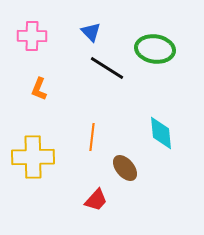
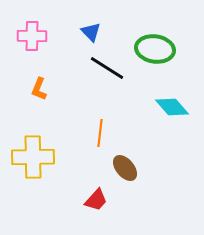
cyan diamond: moved 11 px right, 26 px up; rotated 36 degrees counterclockwise
orange line: moved 8 px right, 4 px up
